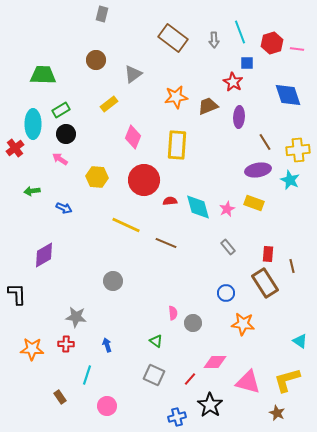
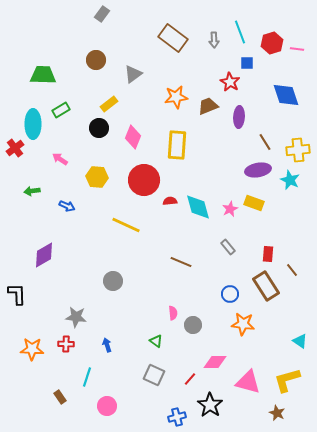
gray rectangle at (102, 14): rotated 21 degrees clockwise
red star at (233, 82): moved 3 px left
blue diamond at (288, 95): moved 2 px left
black circle at (66, 134): moved 33 px right, 6 px up
blue arrow at (64, 208): moved 3 px right, 2 px up
pink star at (227, 209): moved 3 px right
brown line at (166, 243): moved 15 px right, 19 px down
brown line at (292, 266): moved 4 px down; rotated 24 degrees counterclockwise
brown rectangle at (265, 283): moved 1 px right, 3 px down
blue circle at (226, 293): moved 4 px right, 1 px down
gray circle at (193, 323): moved 2 px down
cyan line at (87, 375): moved 2 px down
